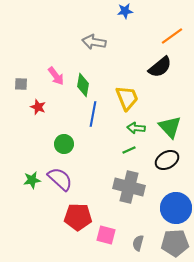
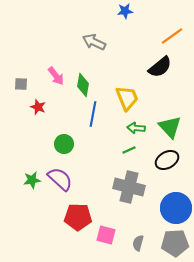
gray arrow: rotated 15 degrees clockwise
